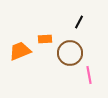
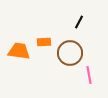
orange rectangle: moved 1 px left, 3 px down
orange trapezoid: moved 1 px left; rotated 30 degrees clockwise
